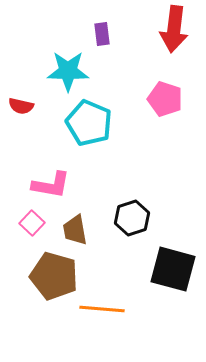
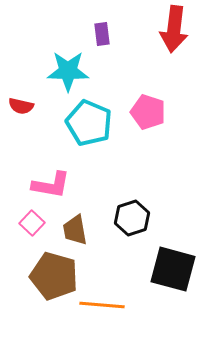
pink pentagon: moved 17 px left, 13 px down
orange line: moved 4 px up
